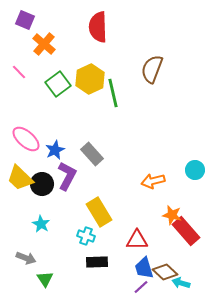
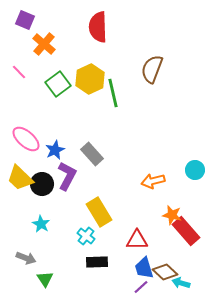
cyan cross: rotated 18 degrees clockwise
